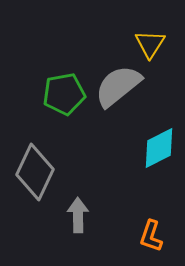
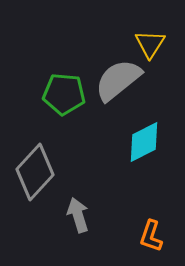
gray semicircle: moved 6 px up
green pentagon: rotated 15 degrees clockwise
cyan diamond: moved 15 px left, 6 px up
gray diamond: rotated 18 degrees clockwise
gray arrow: rotated 16 degrees counterclockwise
